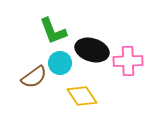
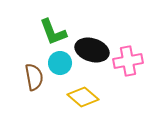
green L-shape: moved 1 px down
pink cross: rotated 8 degrees counterclockwise
brown semicircle: rotated 64 degrees counterclockwise
yellow diamond: moved 1 px right, 1 px down; rotated 16 degrees counterclockwise
